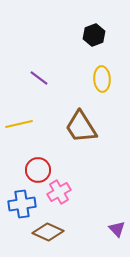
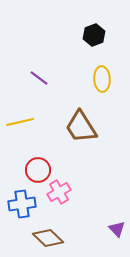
yellow line: moved 1 px right, 2 px up
brown diamond: moved 6 px down; rotated 20 degrees clockwise
